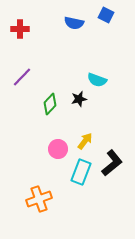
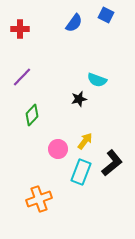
blue semicircle: rotated 66 degrees counterclockwise
green diamond: moved 18 px left, 11 px down
